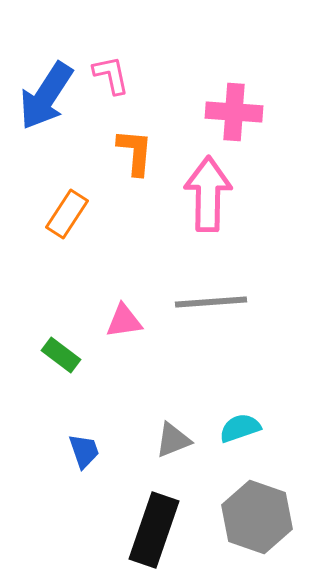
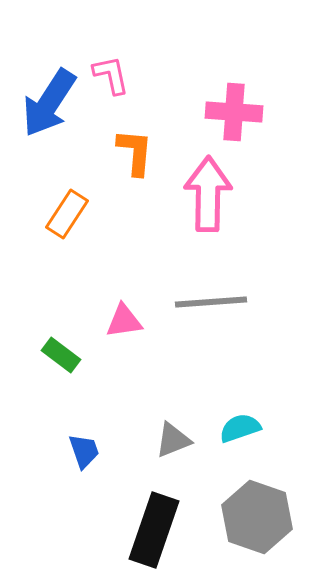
blue arrow: moved 3 px right, 7 px down
